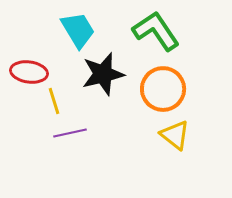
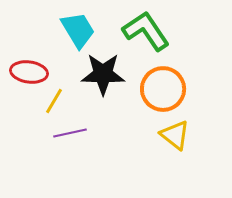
green L-shape: moved 10 px left
black star: rotated 15 degrees clockwise
yellow line: rotated 48 degrees clockwise
